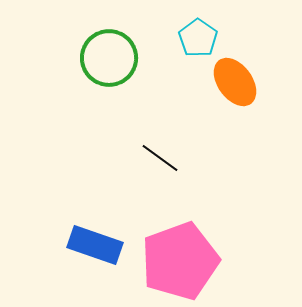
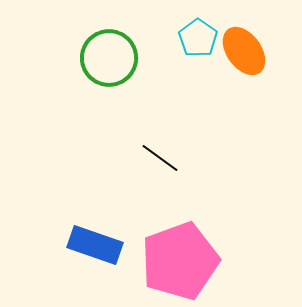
orange ellipse: moved 9 px right, 31 px up
